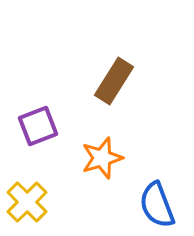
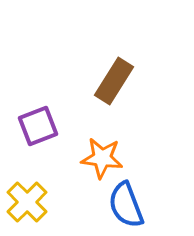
orange star: rotated 24 degrees clockwise
blue semicircle: moved 31 px left
